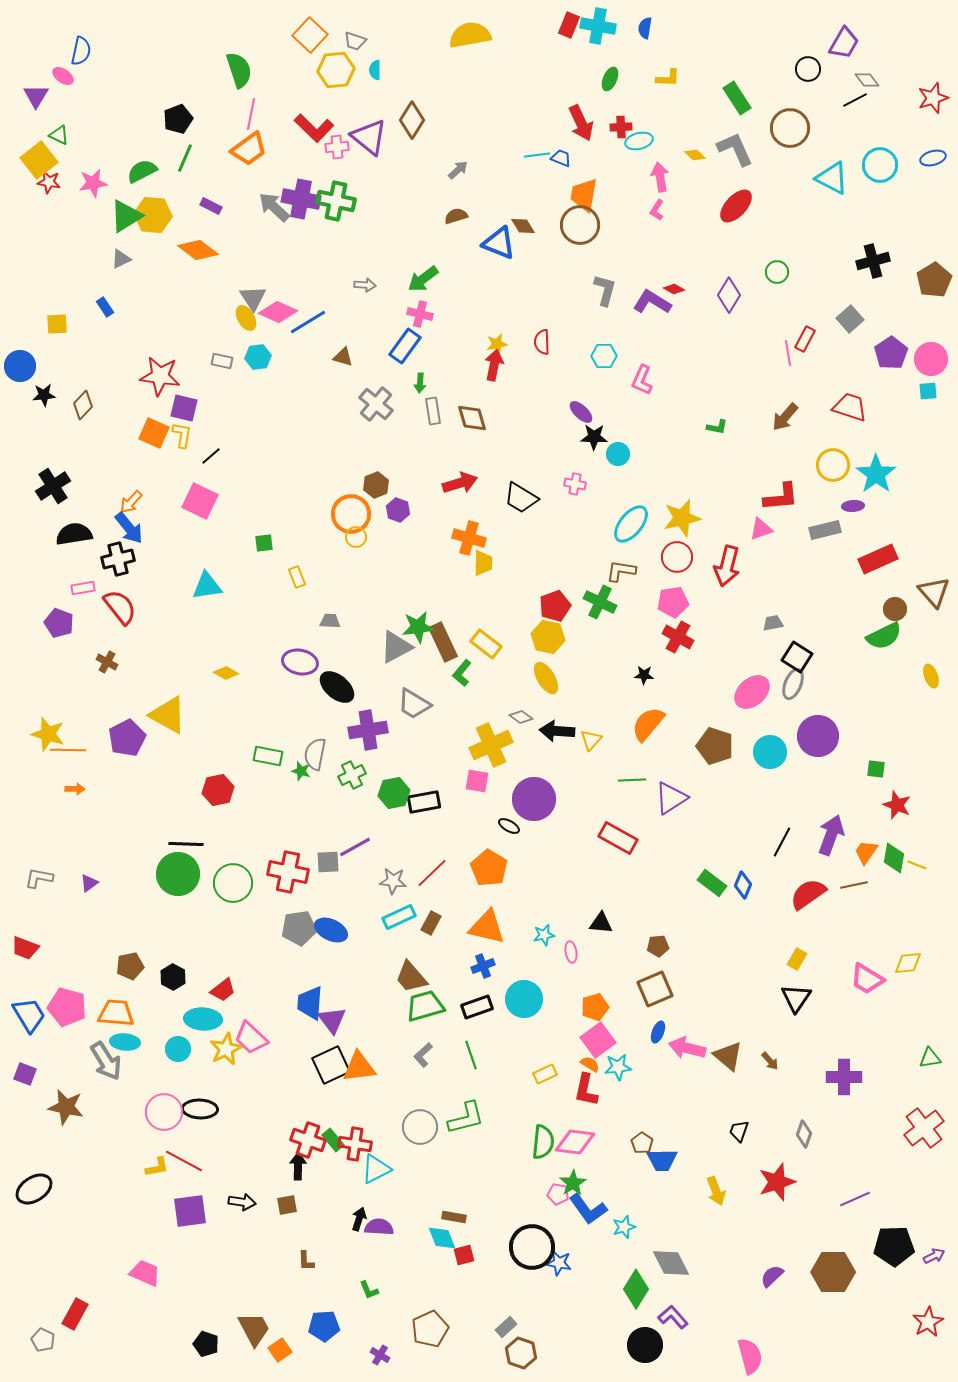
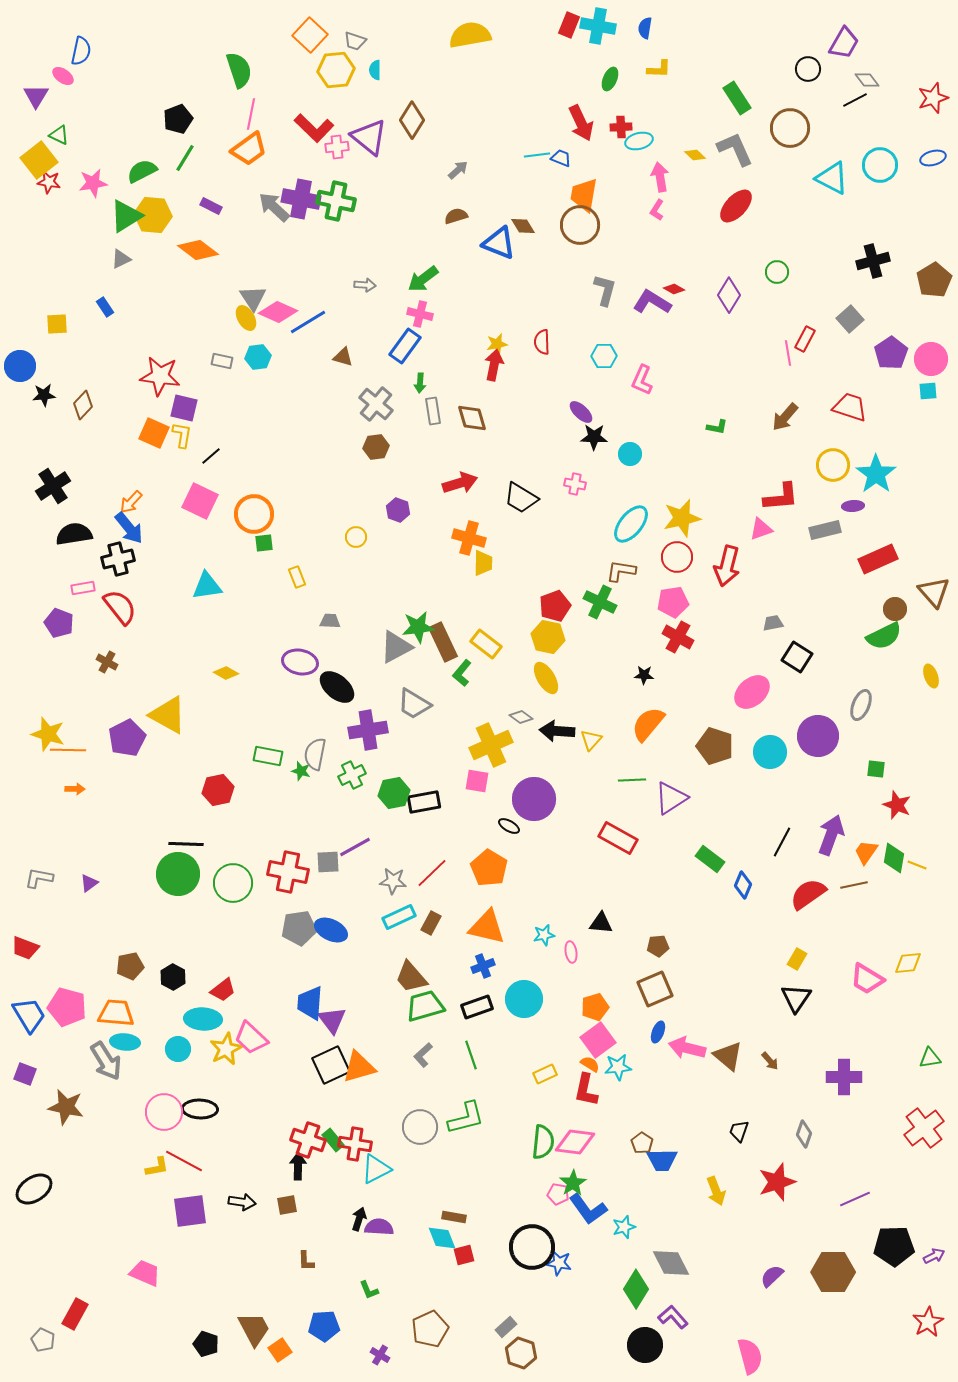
yellow L-shape at (668, 78): moved 9 px left, 9 px up
green line at (185, 158): rotated 8 degrees clockwise
cyan circle at (618, 454): moved 12 px right
brown hexagon at (376, 485): moved 38 px up; rotated 15 degrees clockwise
orange circle at (351, 514): moved 97 px left
gray ellipse at (793, 684): moved 68 px right, 21 px down
green rectangle at (712, 883): moved 2 px left, 24 px up
orange triangle at (359, 1067): rotated 9 degrees counterclockwise
